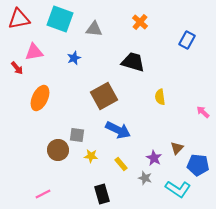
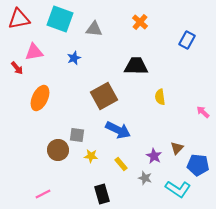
black trapezoid: moved 3 px right, 4 px down; rotated 15 degrees counterclockwise
purple star: moved 2 px up
